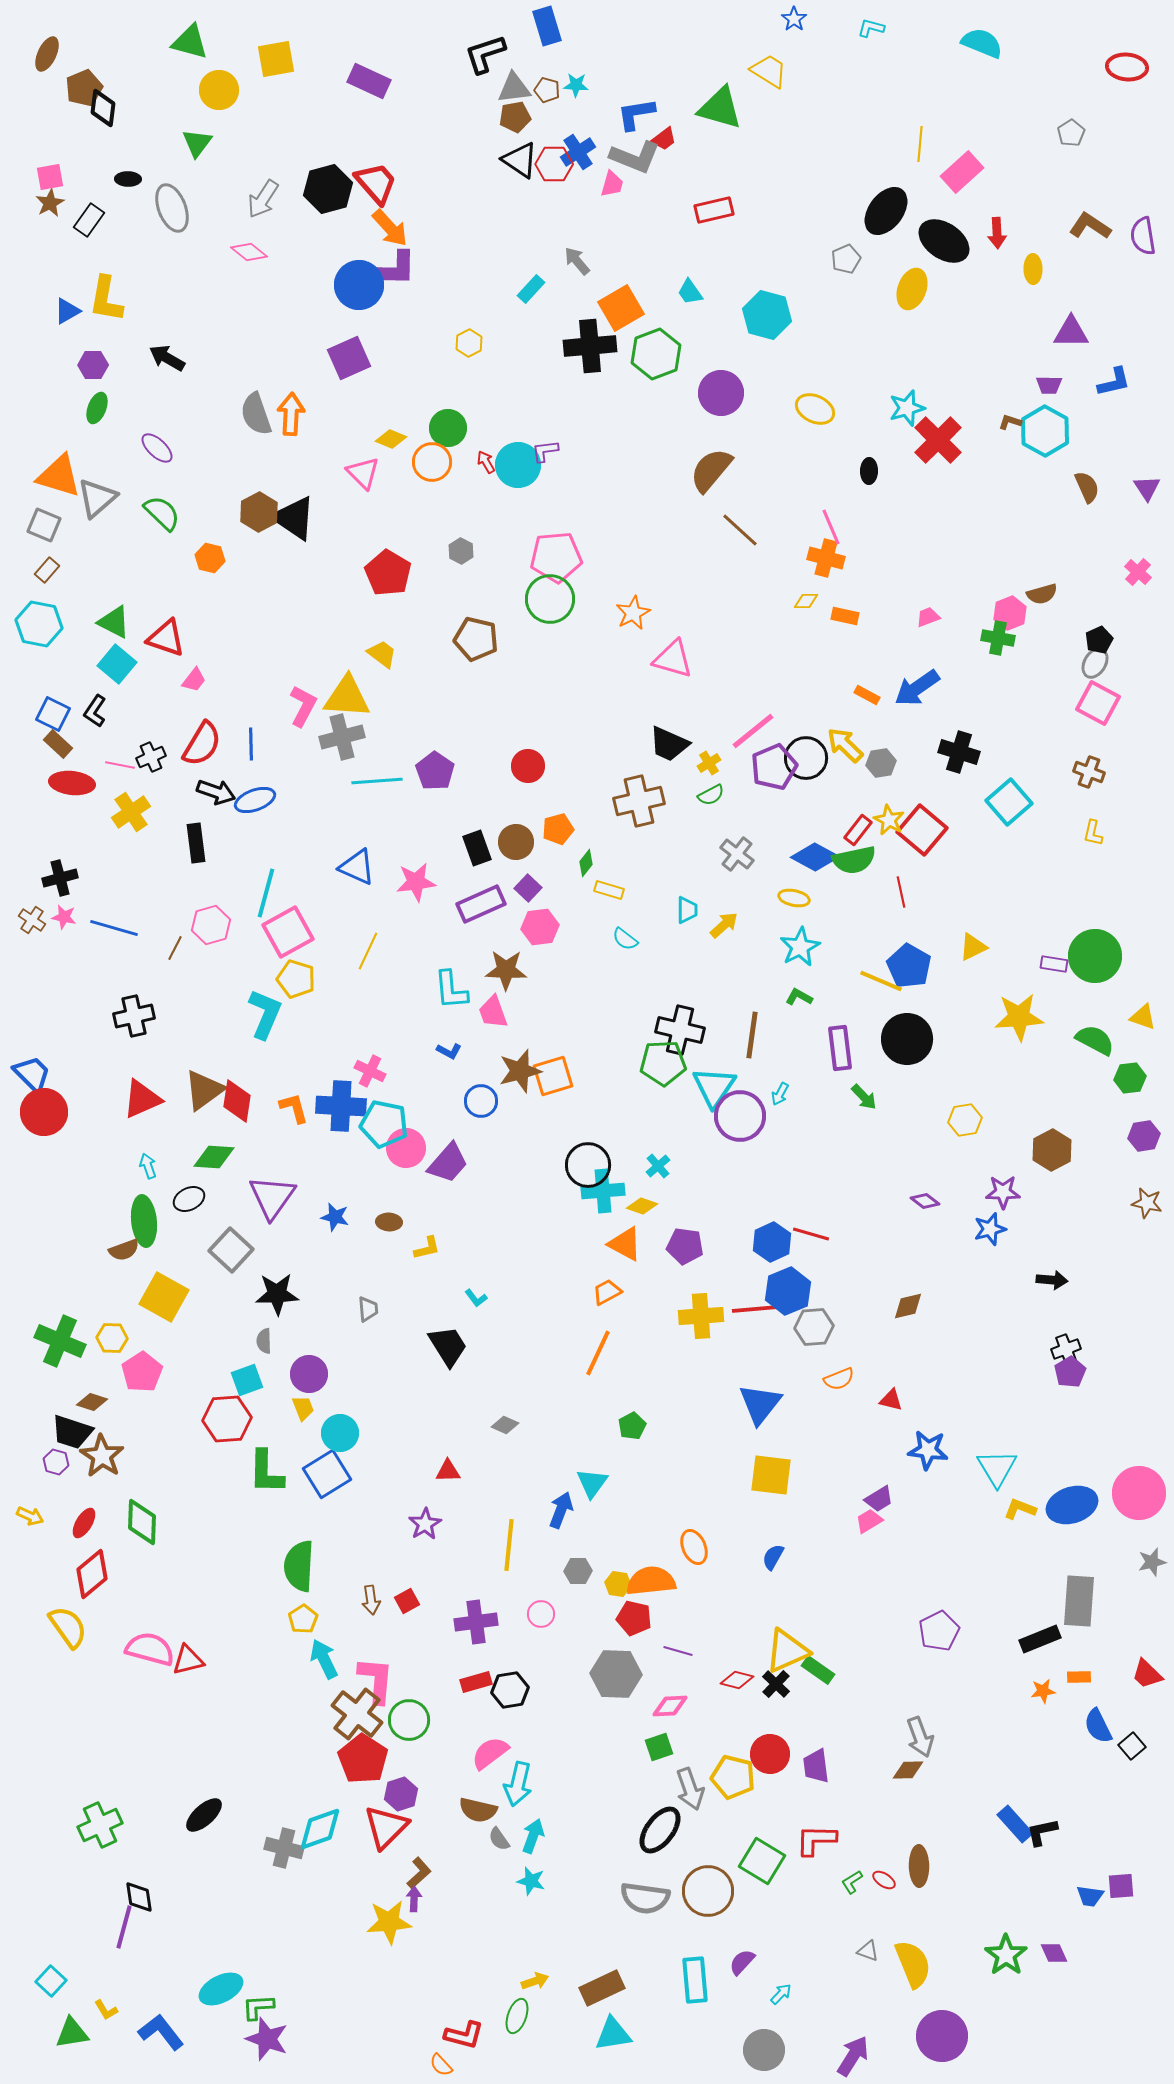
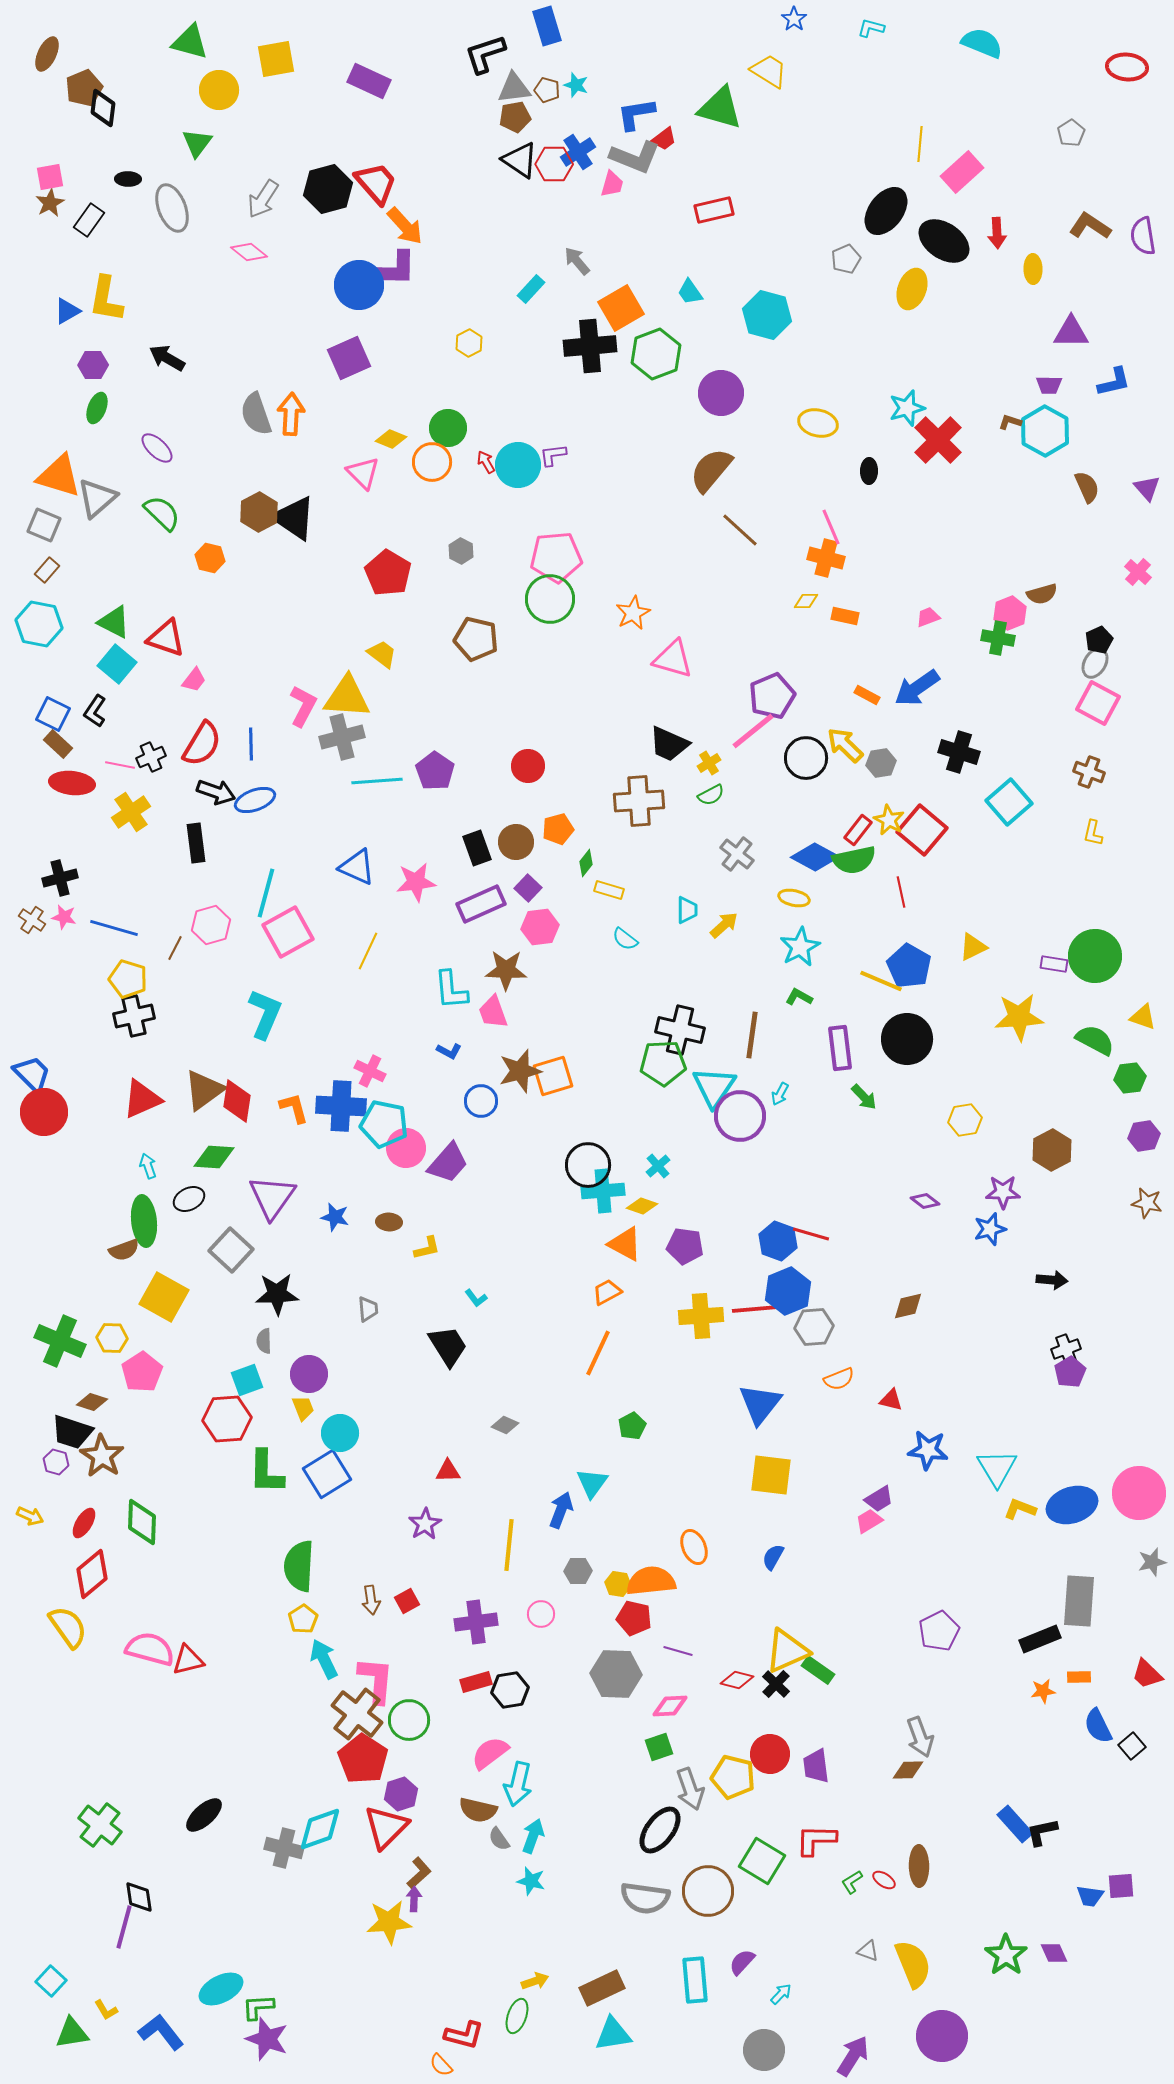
cyan star at (576, 85): rotated 15 degrees clockwise
orange arrow at (390, 228): moved 15 px right, 2 px up
yellow ellipse at (815, 409): moved 3 px right, 14 px down; rotated 12 degrees counterclockwise
purple L-shape at (545, 451): moved 8 px right, 4 px down
purple triangle at (1147, 488): rotated 8 degrees counterclockwise
purple pentagon at (774, 767): moved 2 px left, 71 px up
brown cross at (639, 801): rotated 9 degrees clockwise
yellow pentagon at (296, 979): moved 168 px left
blue hexagon at (772, 1242): moved 6 px right, 1 px up; rotated 15 degrees counterclockwise
green cross at (100, 1825): rotated 27 degrees counterclockwise
